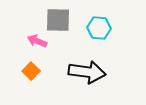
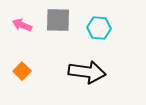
pink arrow: moved 15 px left, 16 px up
orange square: moved 9 px left
